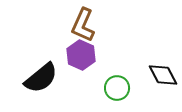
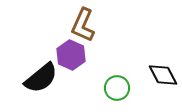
purple hexagon: moved 10 px left
